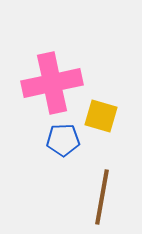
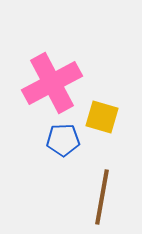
pink cross: rotated 16 degrees counterclockwise
yellow square: moved 1 px right, 1 px down
